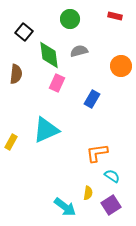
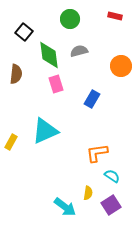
pink rectangle: moved 1 px left, 1 px down; rotated 42 degrees counterclockwise
cyan triangle: moved 1 px left, 1 px down
